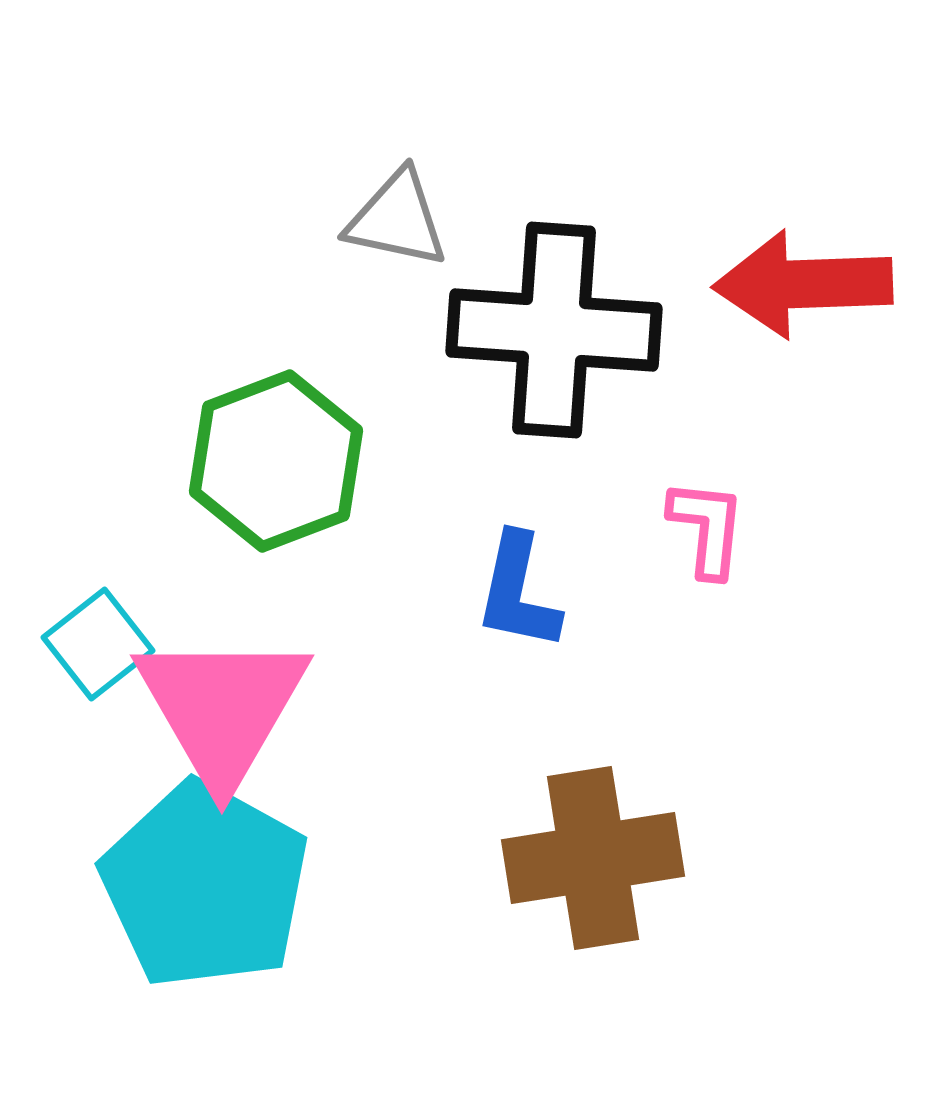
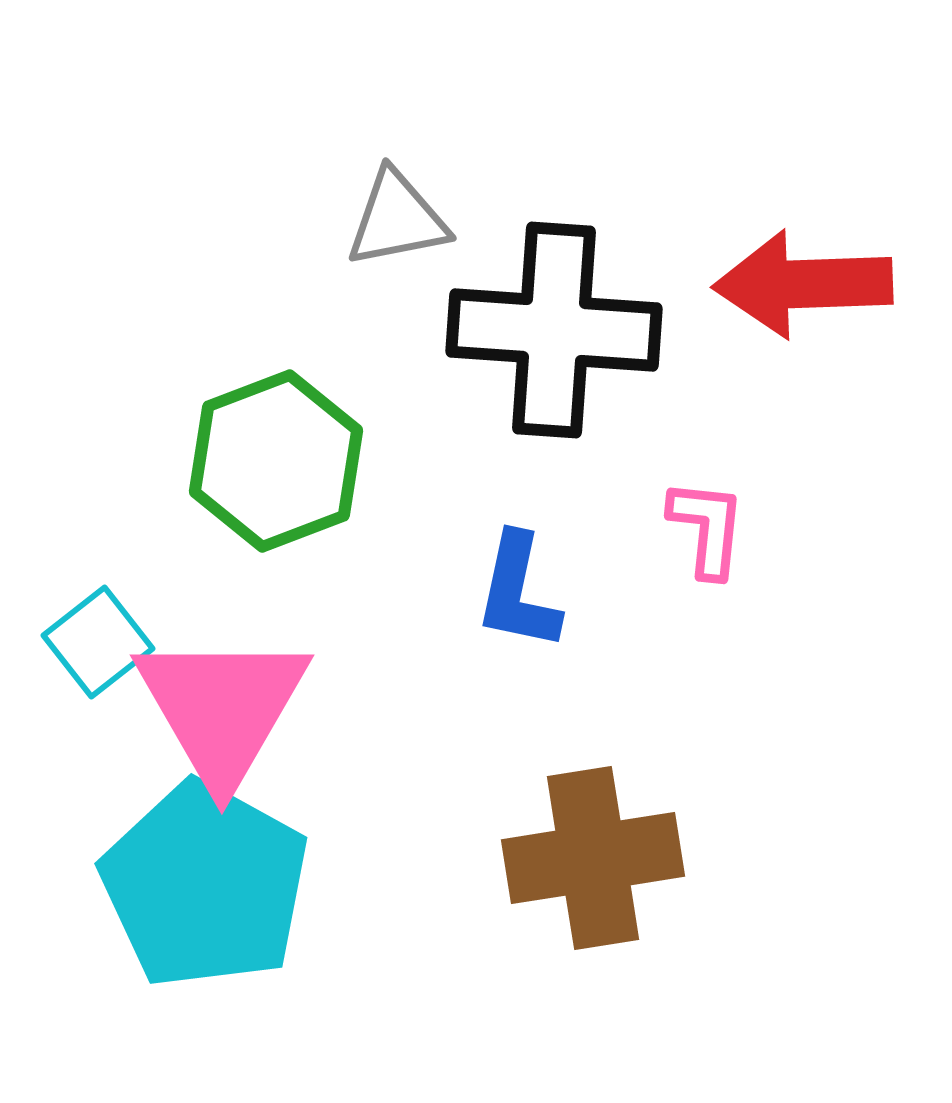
gray triangle: rotated 23 degrees counterclockwise
cyan square: moved 2 px up
